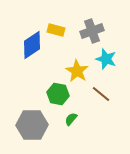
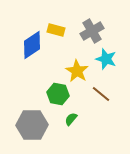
gray cross: rotated 10 degrees counterclockwise
